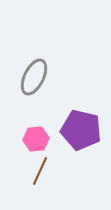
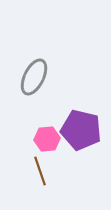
pink hexagon: moved 11 px right
brown line: rotated 44 degrees counterclockwise
